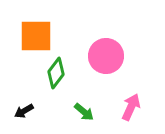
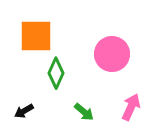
pink circle: moved 6 px right, 2 px up
green diamond: rotated 12 degrees counterclockwise
